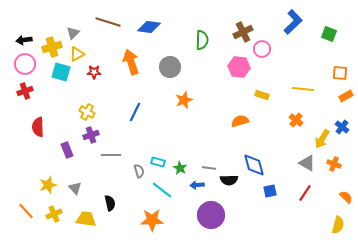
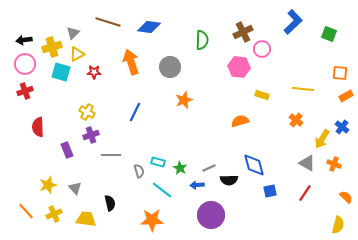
gray line at (209, 168): rotated 32 degrees counterclockwise
